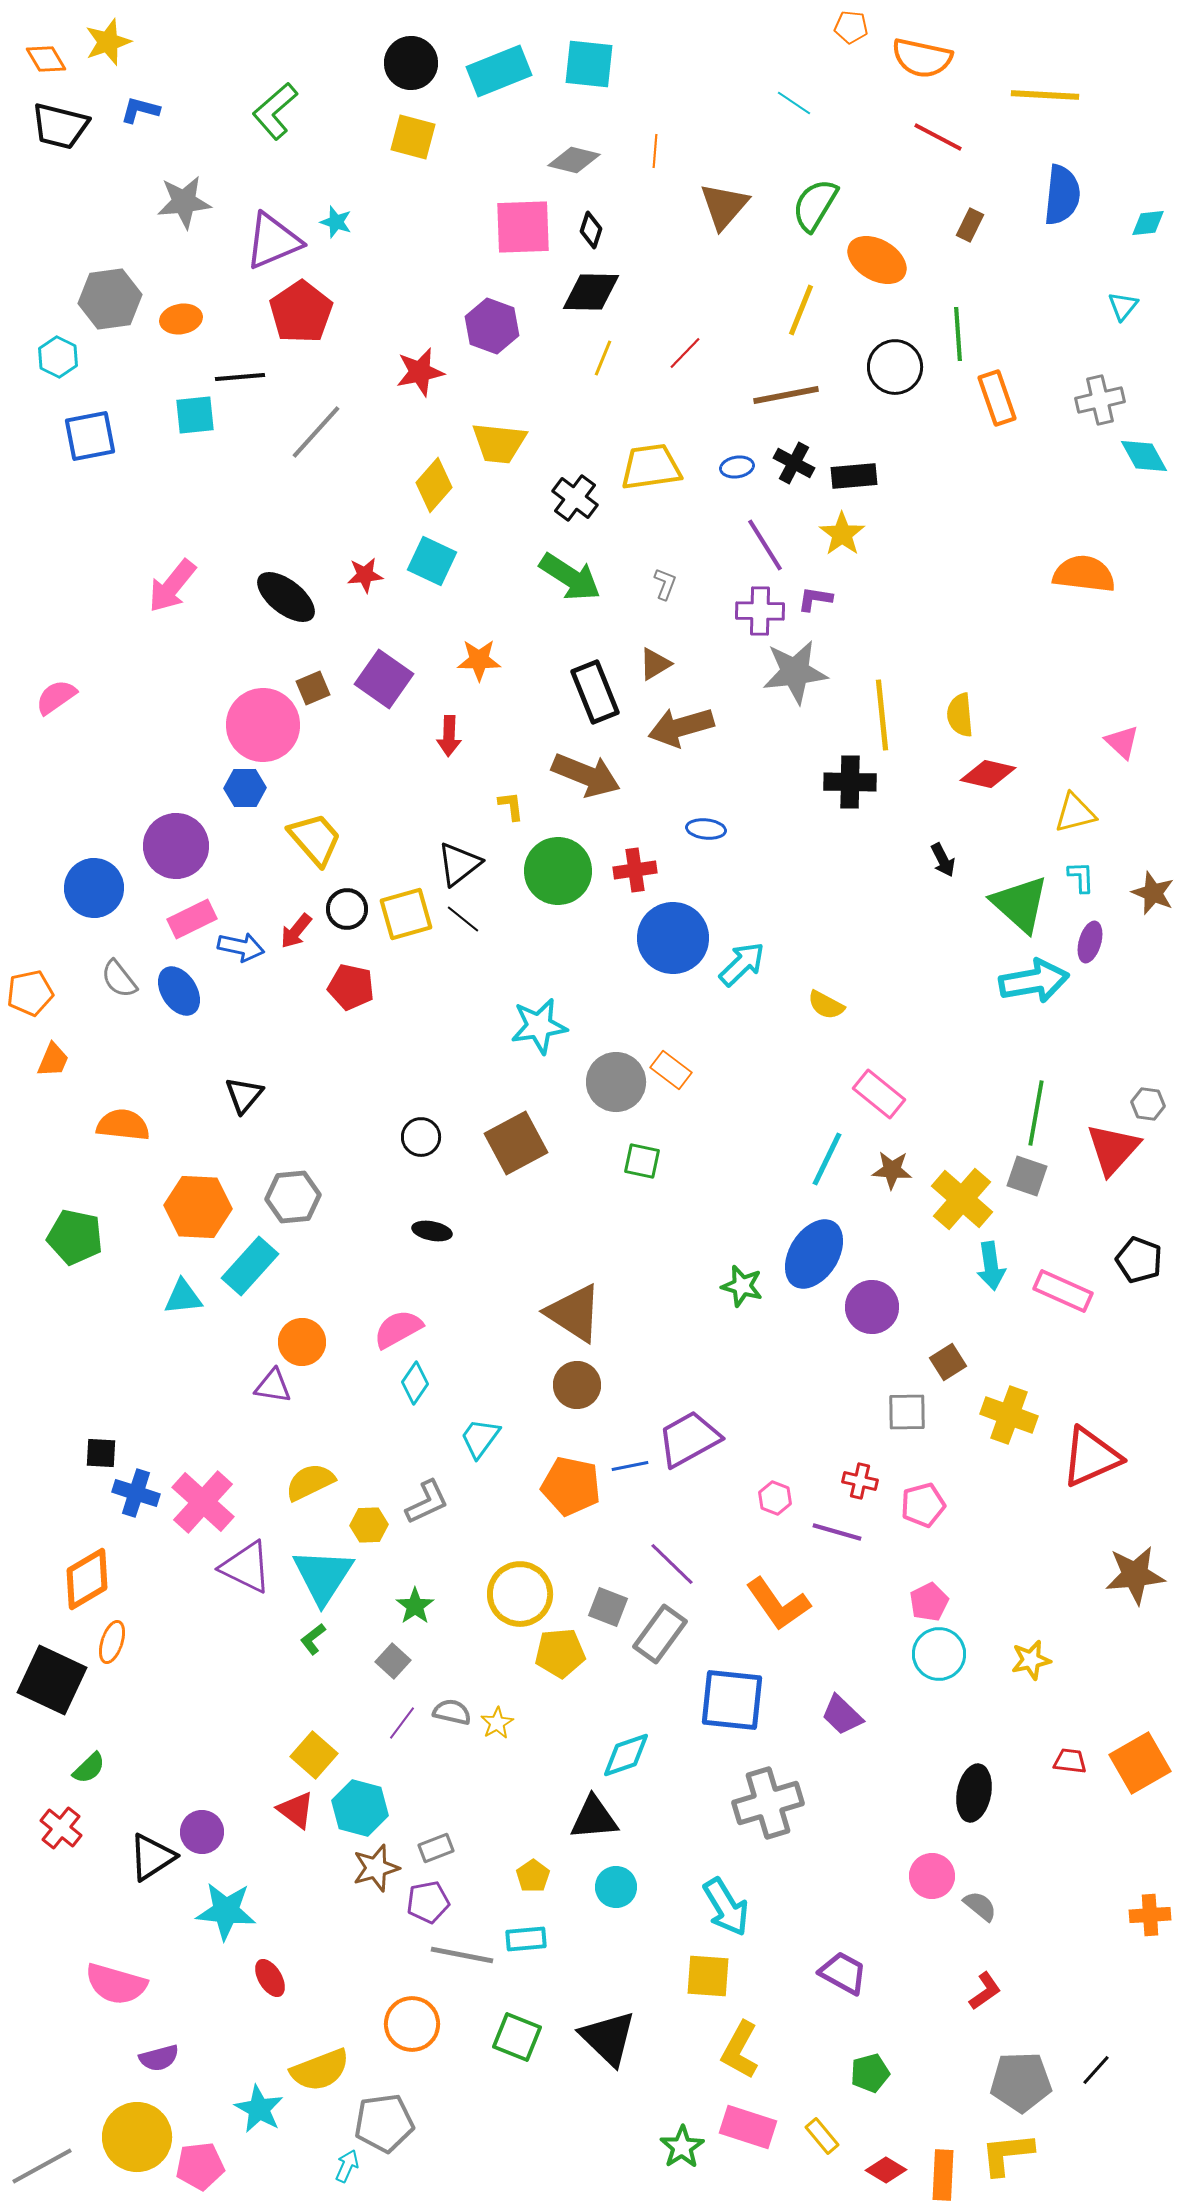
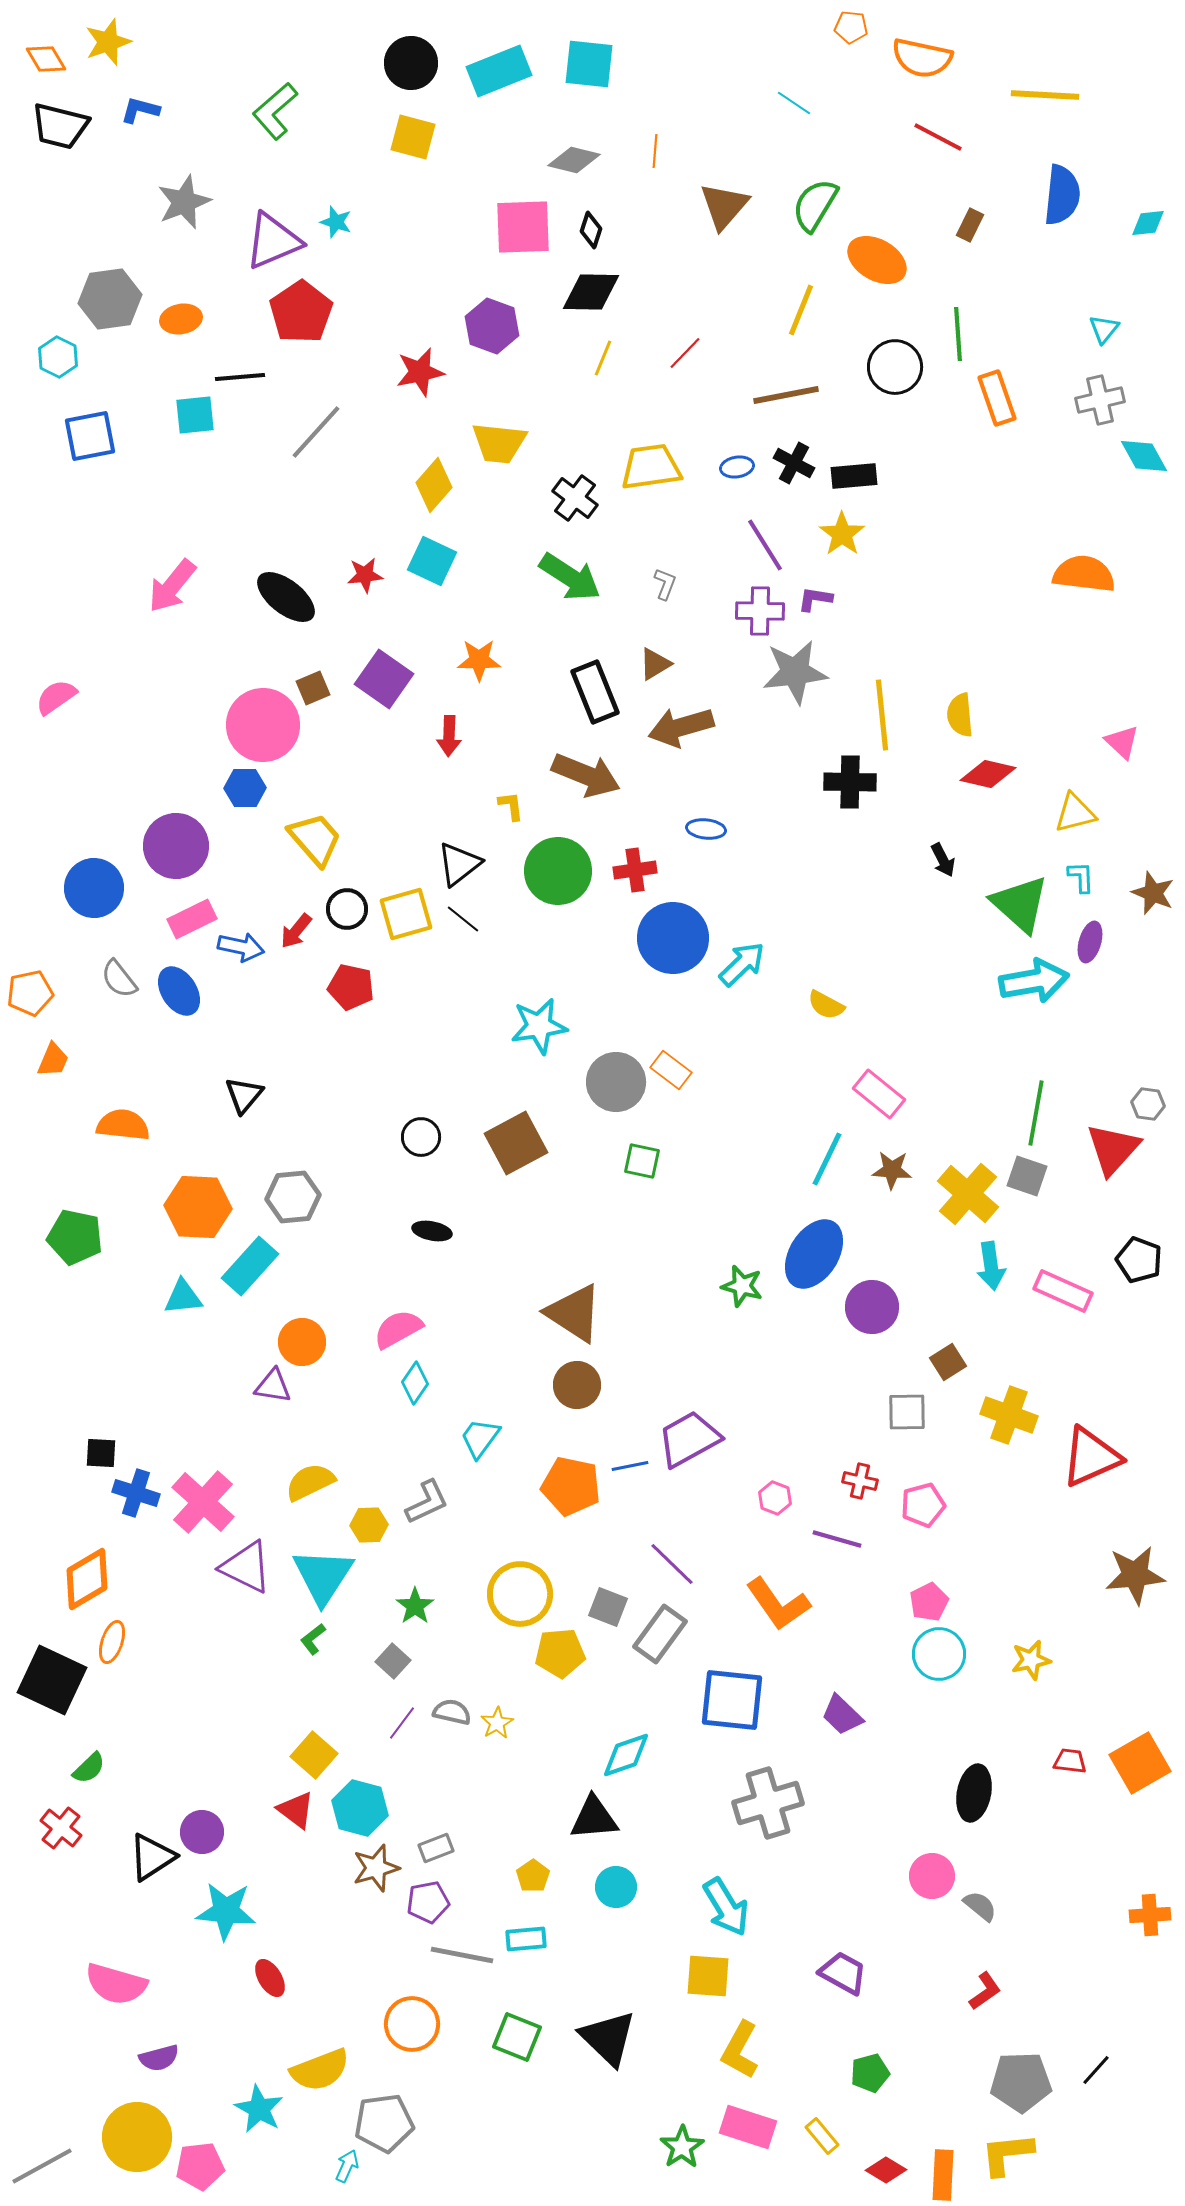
gray star at (184, 202): rotated 16 degrees counterclockwise
cyan triangle at (1123, 306): moved 19 px left, 23 px down
yellow cross at (962, 1199): moved 6 px right, 5 px up
purple line at (837, 1532): moved 7 px down
